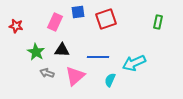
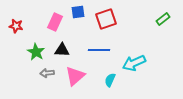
green rectangle: moved 5 px right, 3 px up; rotated 40 degrees clockwise
blue line: moved 1 px right, 7 px up
gray arrow: rotated 24 degrees counterclockwise
